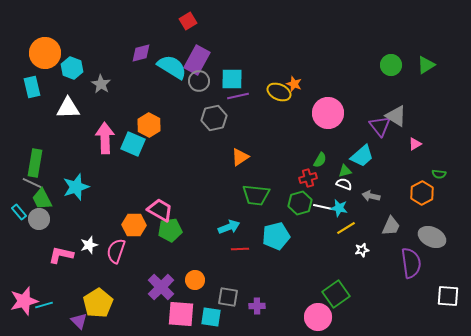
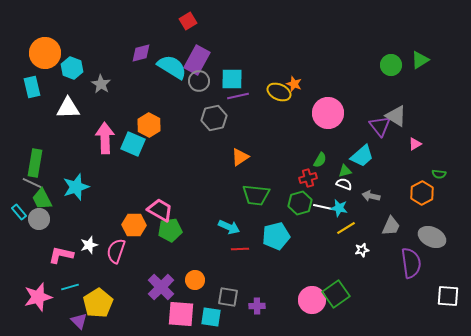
green triangle at (426, 65): moved 6 px left, 5 px up
cyan arrow at (229, 227): rotated 45 degrees clockwise
pink star at (24, 301): moved 14 px right, 4 px up
cyan line at (44, 305): moved 26 px right, 18 px up
pink circle at (318, 317): moved 6 px left, 17 px up
